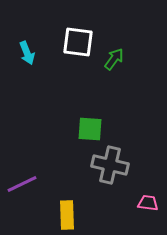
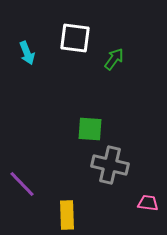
white square: moved 3 px left, 4 px up
purple line: rotated 72 degrees clockwise
